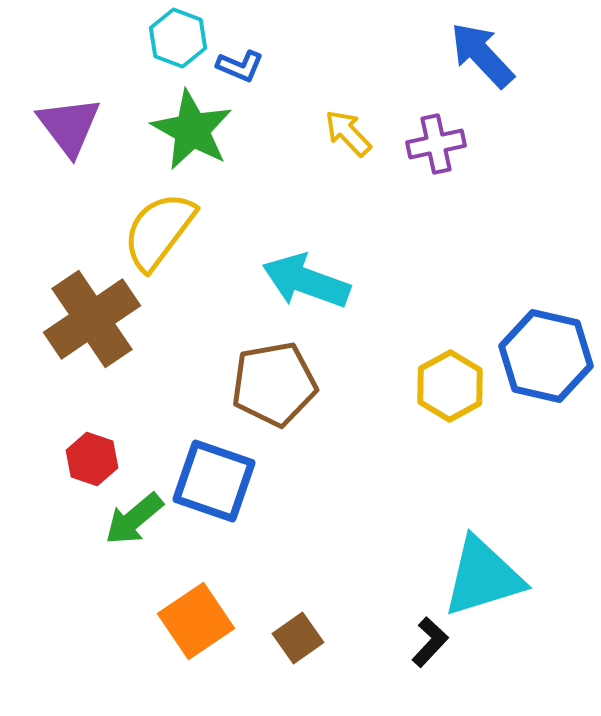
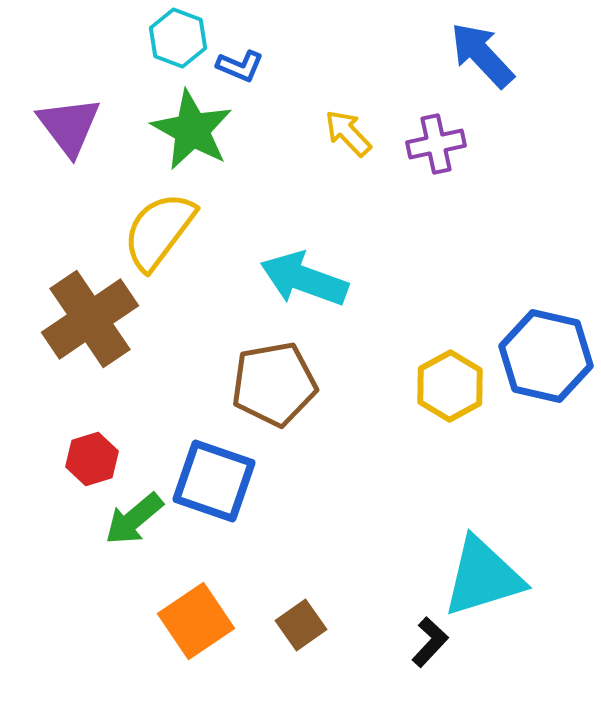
cyan arrow: moved 2 px left, 2 px up
brown cross: moved 2 px left
red hexagon: rotated 24 degrees clockwise
brown square: moved 3 px right, 13 px up
